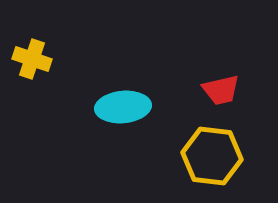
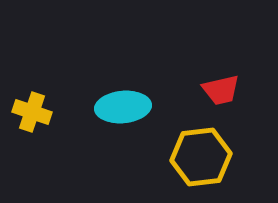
yellow cross: moved 53 px down
yellow hexagon: moved 11 px left, 1 px down; rotated 14 degrees counterclockwise
